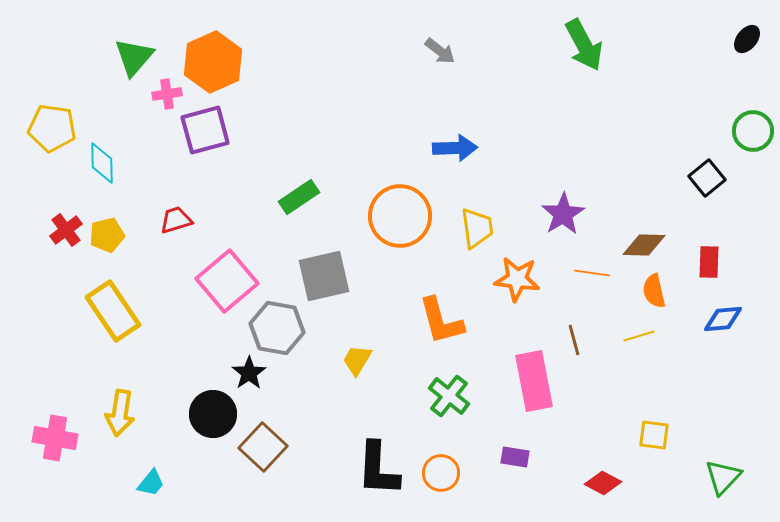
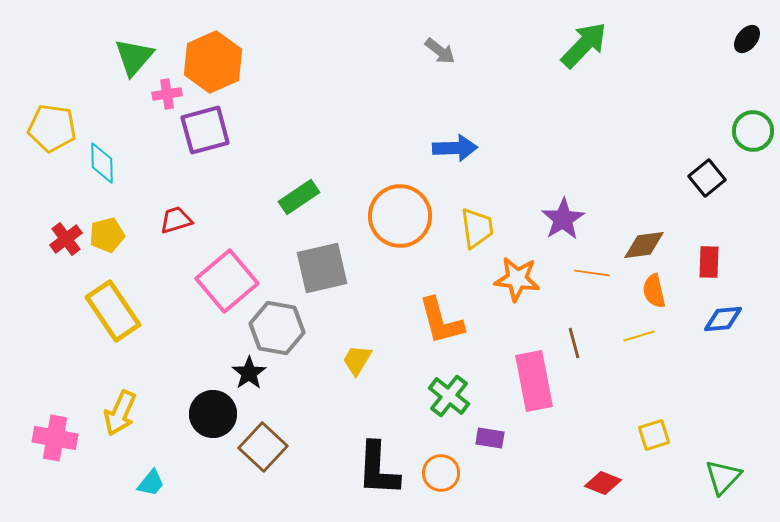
green arrow at (584, 45): rotated 108 degrees counterclockwise
purple star at (563, 214): moved 5 px down
red cross at (66, 230): moved 9 px down
brown diamond at (644, 245): rotated 9 degrees counterclockwise
gray square at (324, 276): moved 2 px left, 8 px up
brown line at (574, 340): moved 3 px down
yellow arrow at (120, 413): rotated 15 degrees clockwise
yellow square at (654, 435): rotated 24 degrees counterclockwise
purple rectangle at (515, 457): moved 25 px left, 19 px up
red diamond at (603, 483): rotated 6 degrees counterclockwise
